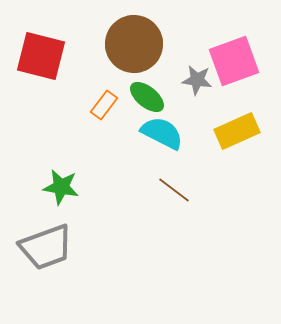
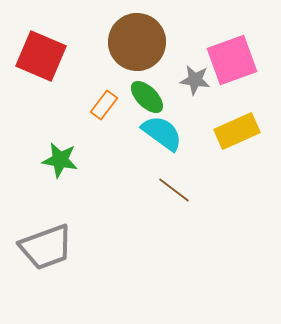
brown circle: moved 3 px right, 2 px up
red square: rotated 9 degrees clockwise
pink square: moved 2 px left, 1 px up
gray star: moved 2 px left
green ellipse: rotated 6 degrees clockwise
cyan semicircle: rotated 9 degrees clockwise
green star: moved 1 px left, 27 px up
